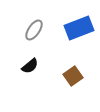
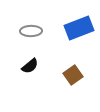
gray ellipse: moved 3 px left, 1 px down; rotated 55 degrees clockwise
brown square: moved 1 px up
